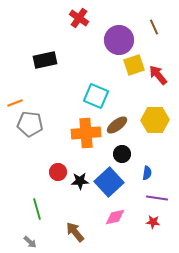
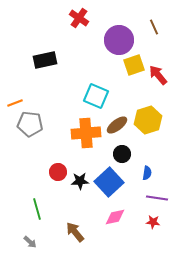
yellow hexagon: moved 7 px left; rotated 16 degrees counterclockwise
